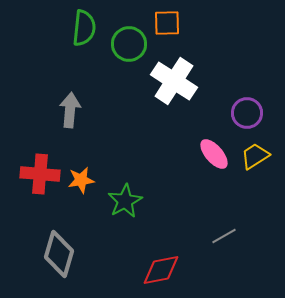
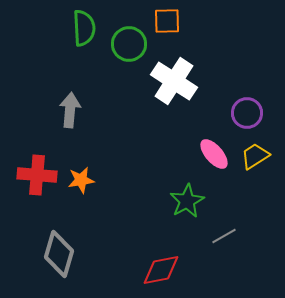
orange square: moved 2 px up
green semicircle: rotated 9 degrees counterclockwise
red cross: moved 3 px left, 1 px down
green star: moved 62 px right
